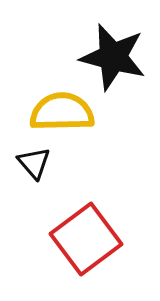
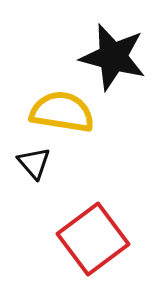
yellow semicircle: rotated 10 degrees clockwise
red square: moved 7 px right
